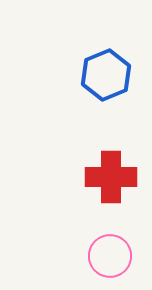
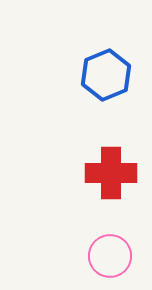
red cross: moved 4 px up
